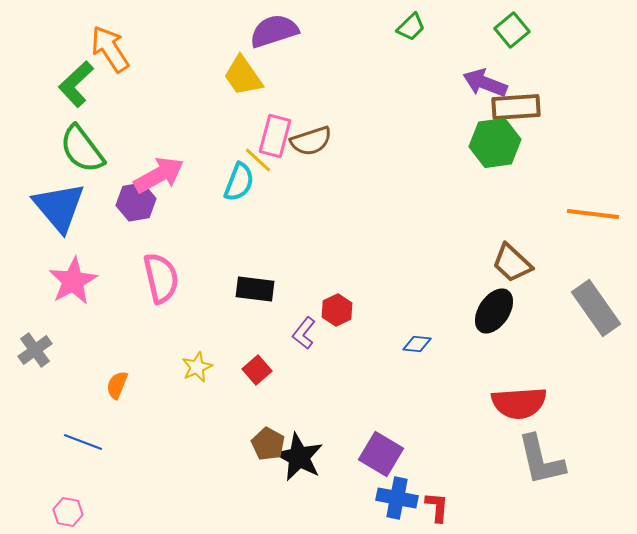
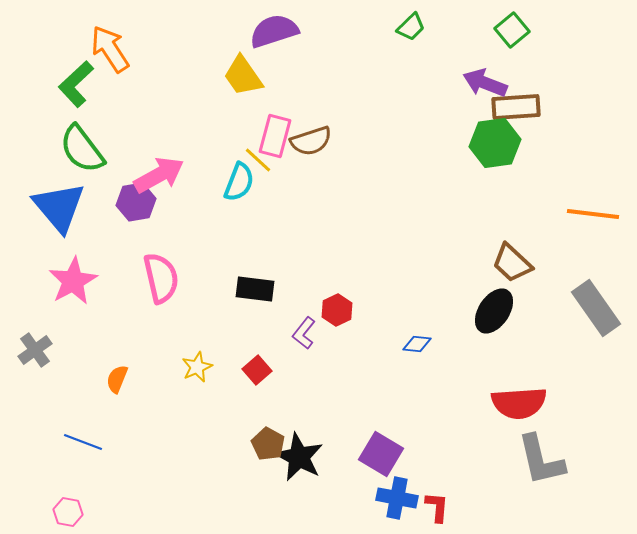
orange semicircle: moved 6 px up
